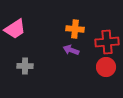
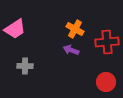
orange cross: rotated 24 degrees clockwise
red circle: moved 15 px down
